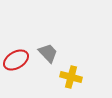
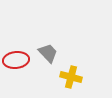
red ellipse: rotated 25 degrees clockwise
